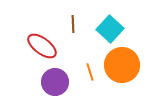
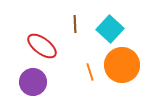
brown line: moved 2 px right
purple circle: moved 22 px left
